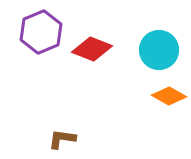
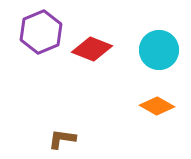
orange diamond: moved 12 px left, 10 px down
